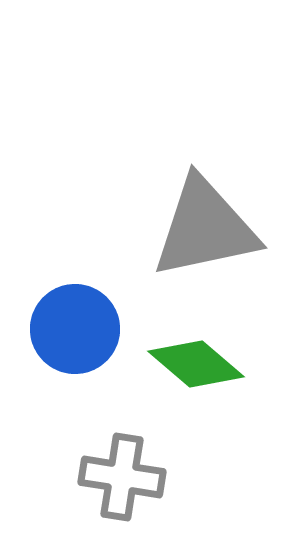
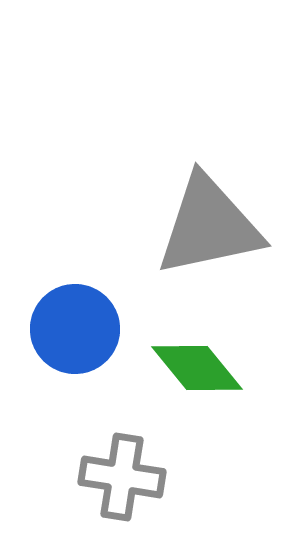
gray triangle: moved 4 px right, 2 px up
green diamond: moved 1 px right, 4 px down; rotated 10 degrees clockwise
